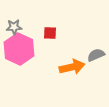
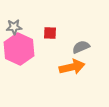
gray semicircle: moved 15 px left, 8 px up
